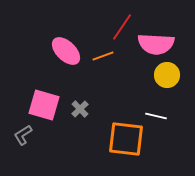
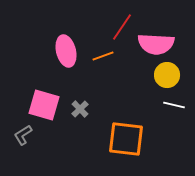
pink ellipse: rotated 32 degrees clockwise
white line: moved 18 px right, 11 px up
